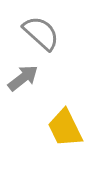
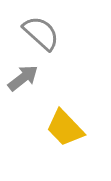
yellow trapezoid: rotated 18 degrees counterclockwise
